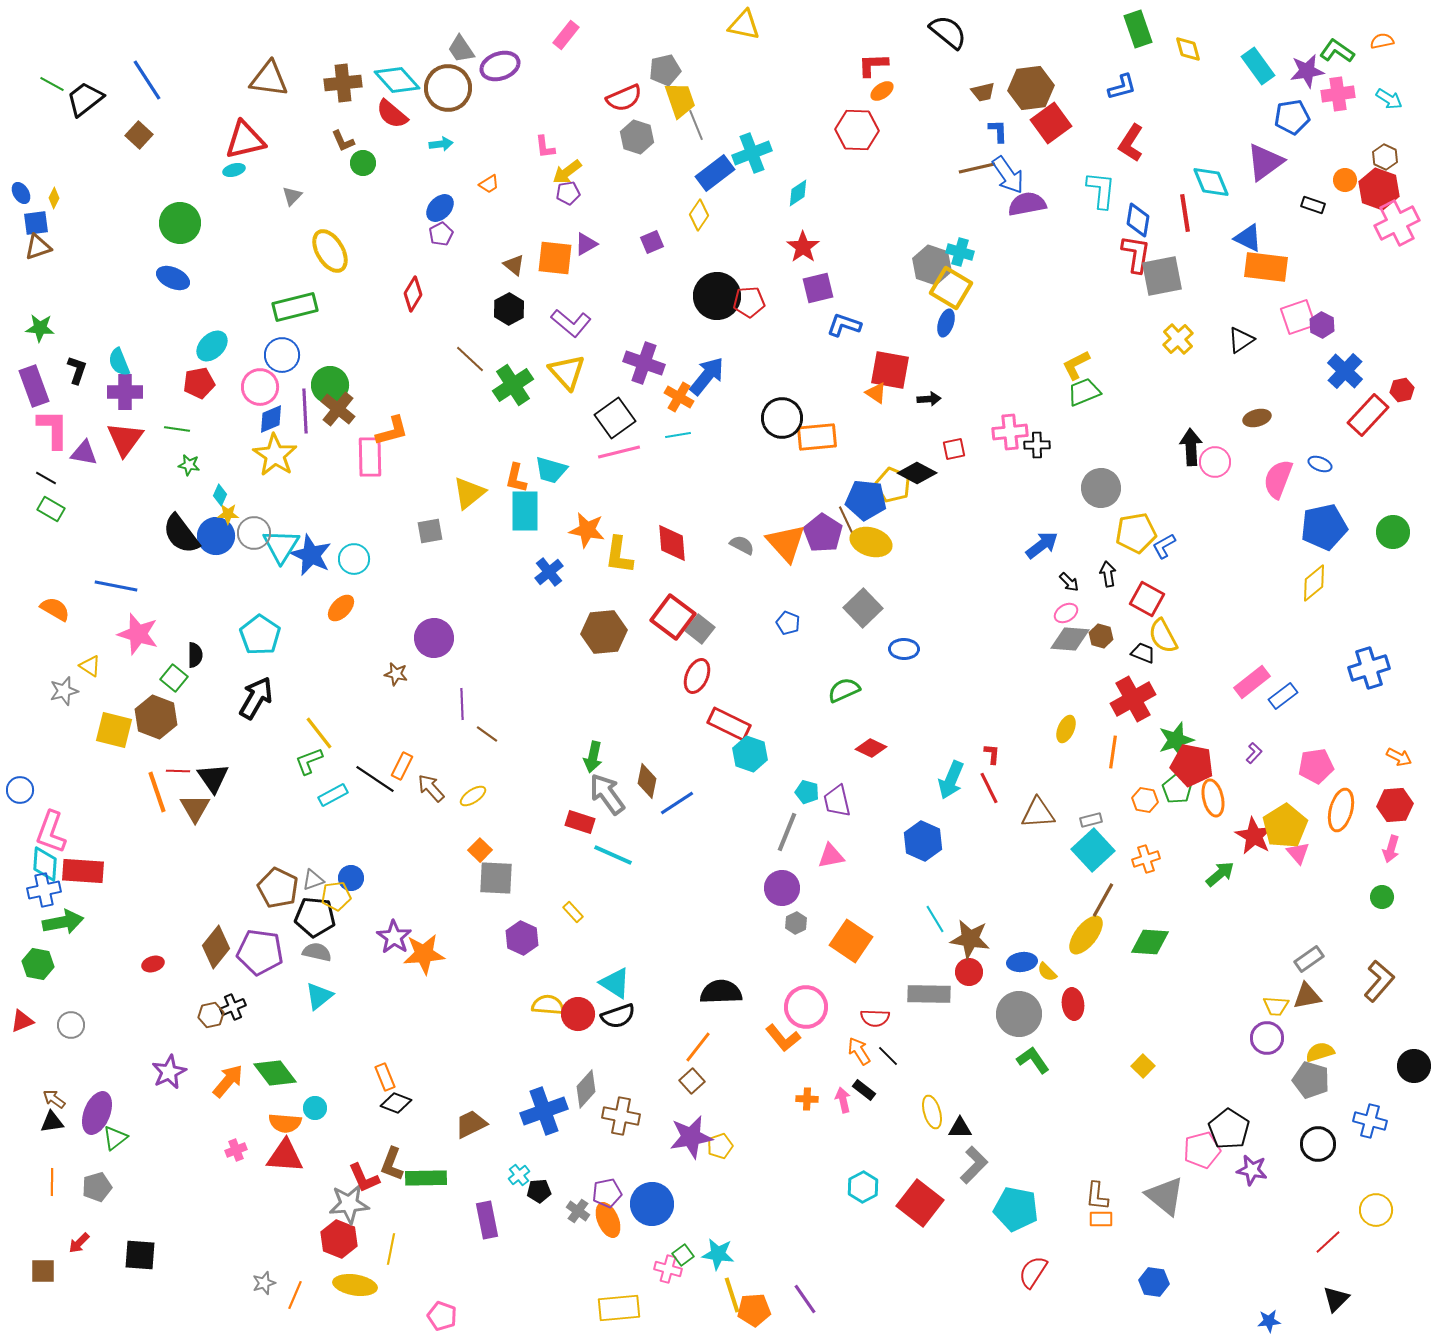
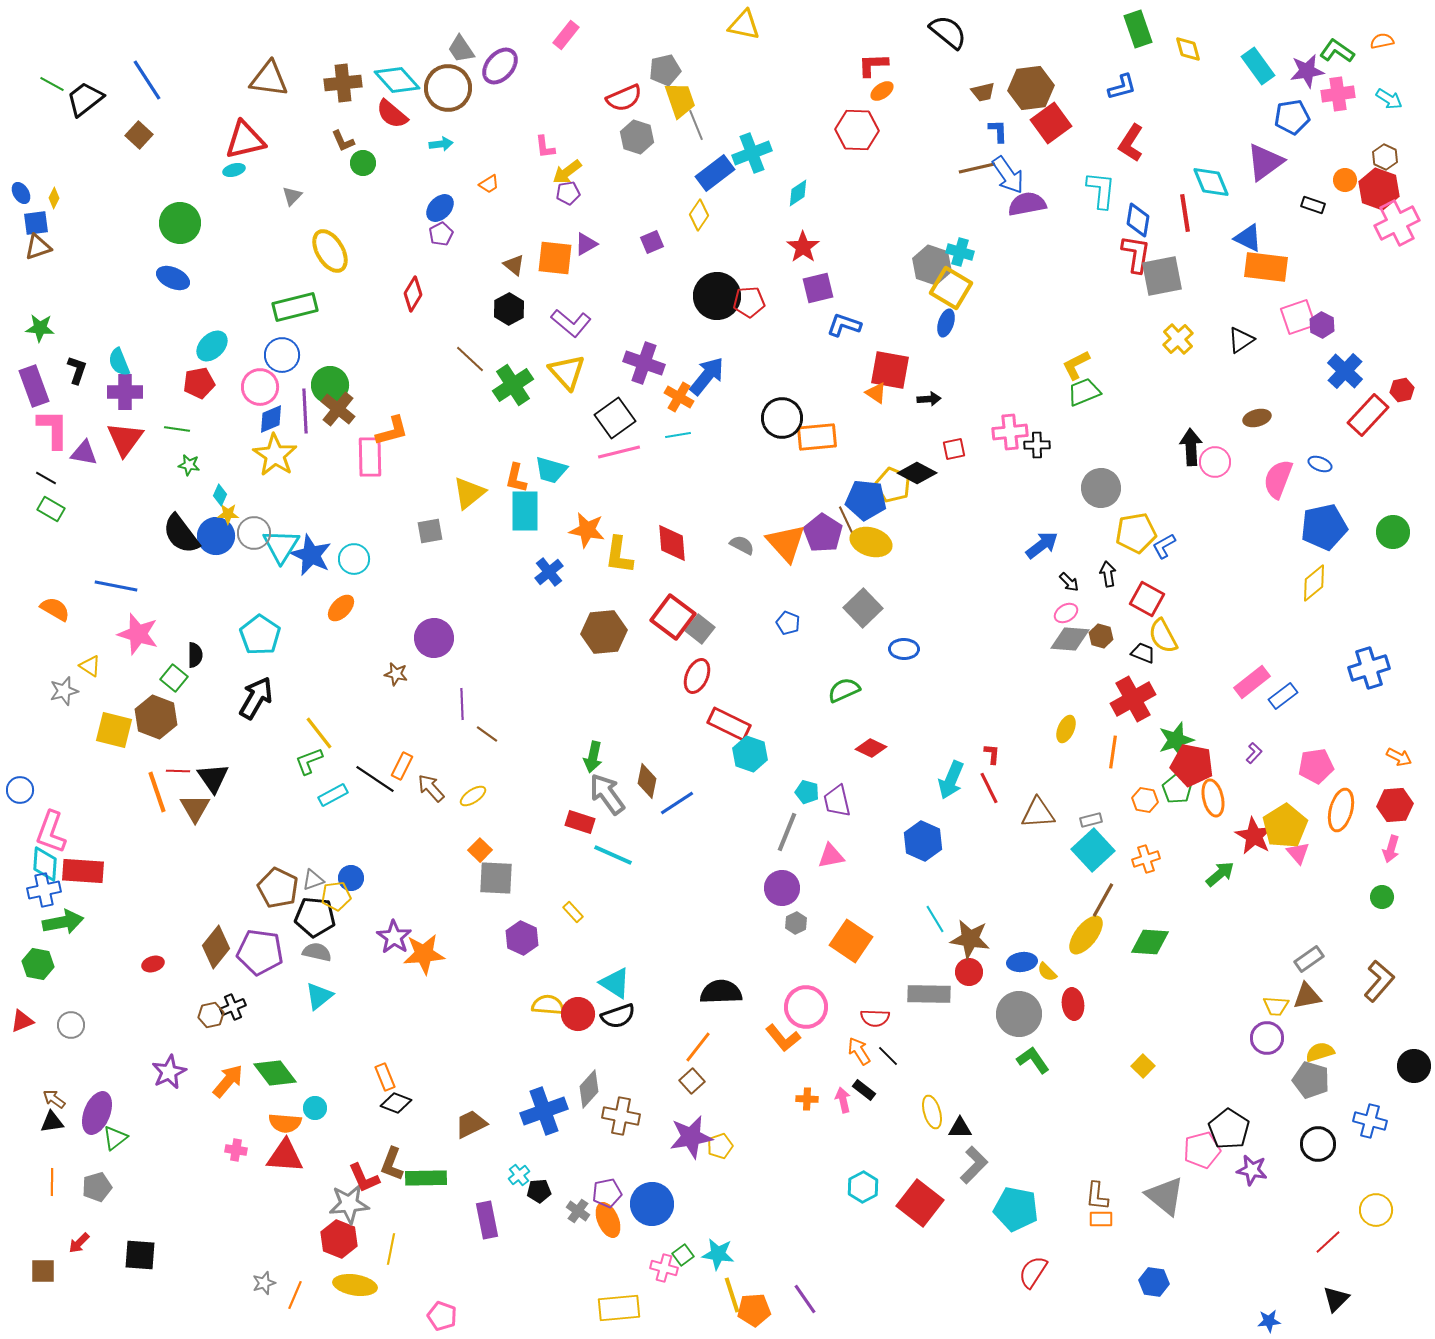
purple ellipse at (500, 66): rotated 30 degrees counterclockwise
gray diamond at (586, 1089): moved 3 px right
pink cross at (236, 1150): rotated 30 degrees clockwise
pink cross at (668, 1269): moved 4 px left, 1 px up
